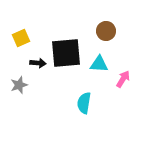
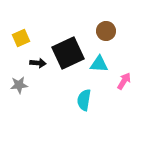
black square: moved 2 px right; rotated 20 degrees counterclockwise
pink arrow: moved 1 px right, 2 px down
gray star: rotated 12 degrees clockwise
cyan semicircle: moved 3 px up
